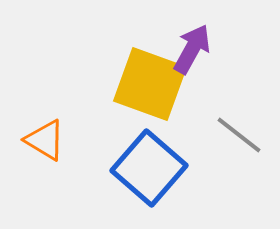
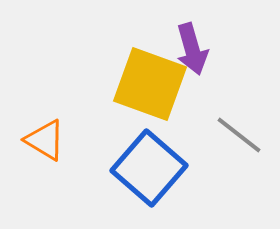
purple arrow: rotated 135 degrees clockwise
